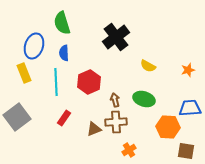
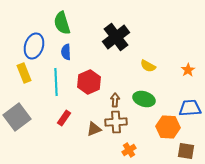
blue semicircle: moved 2 px right, 1 px up
orange star: rotated 16 degrees counterclockwise
brown arrow: rotated 16 degrees clockwise
